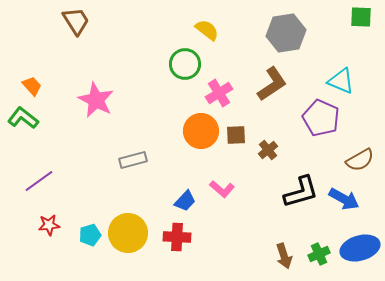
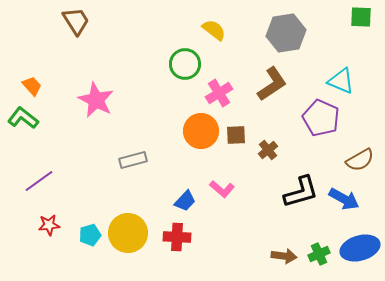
yellow semicircle: moved 7 px right
brown arrow: rotated 65 degrees counterclockwise
